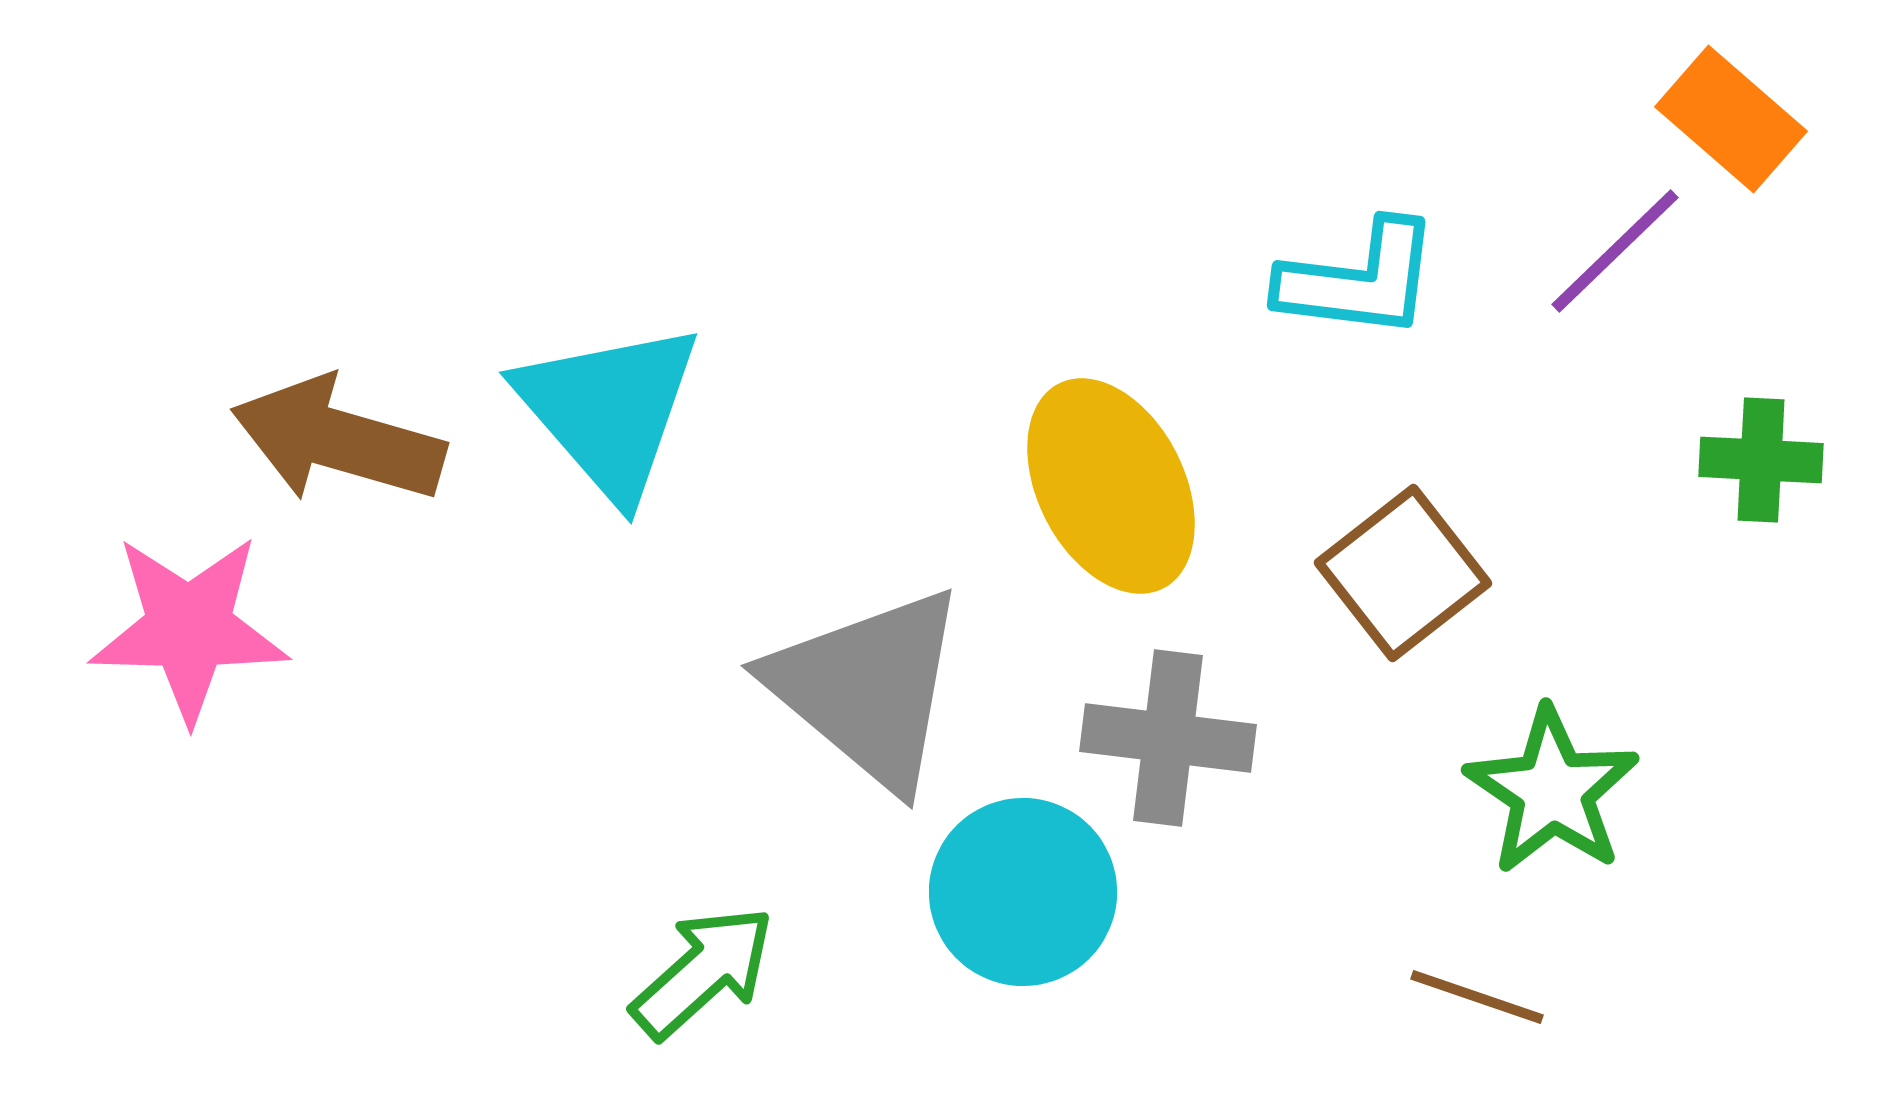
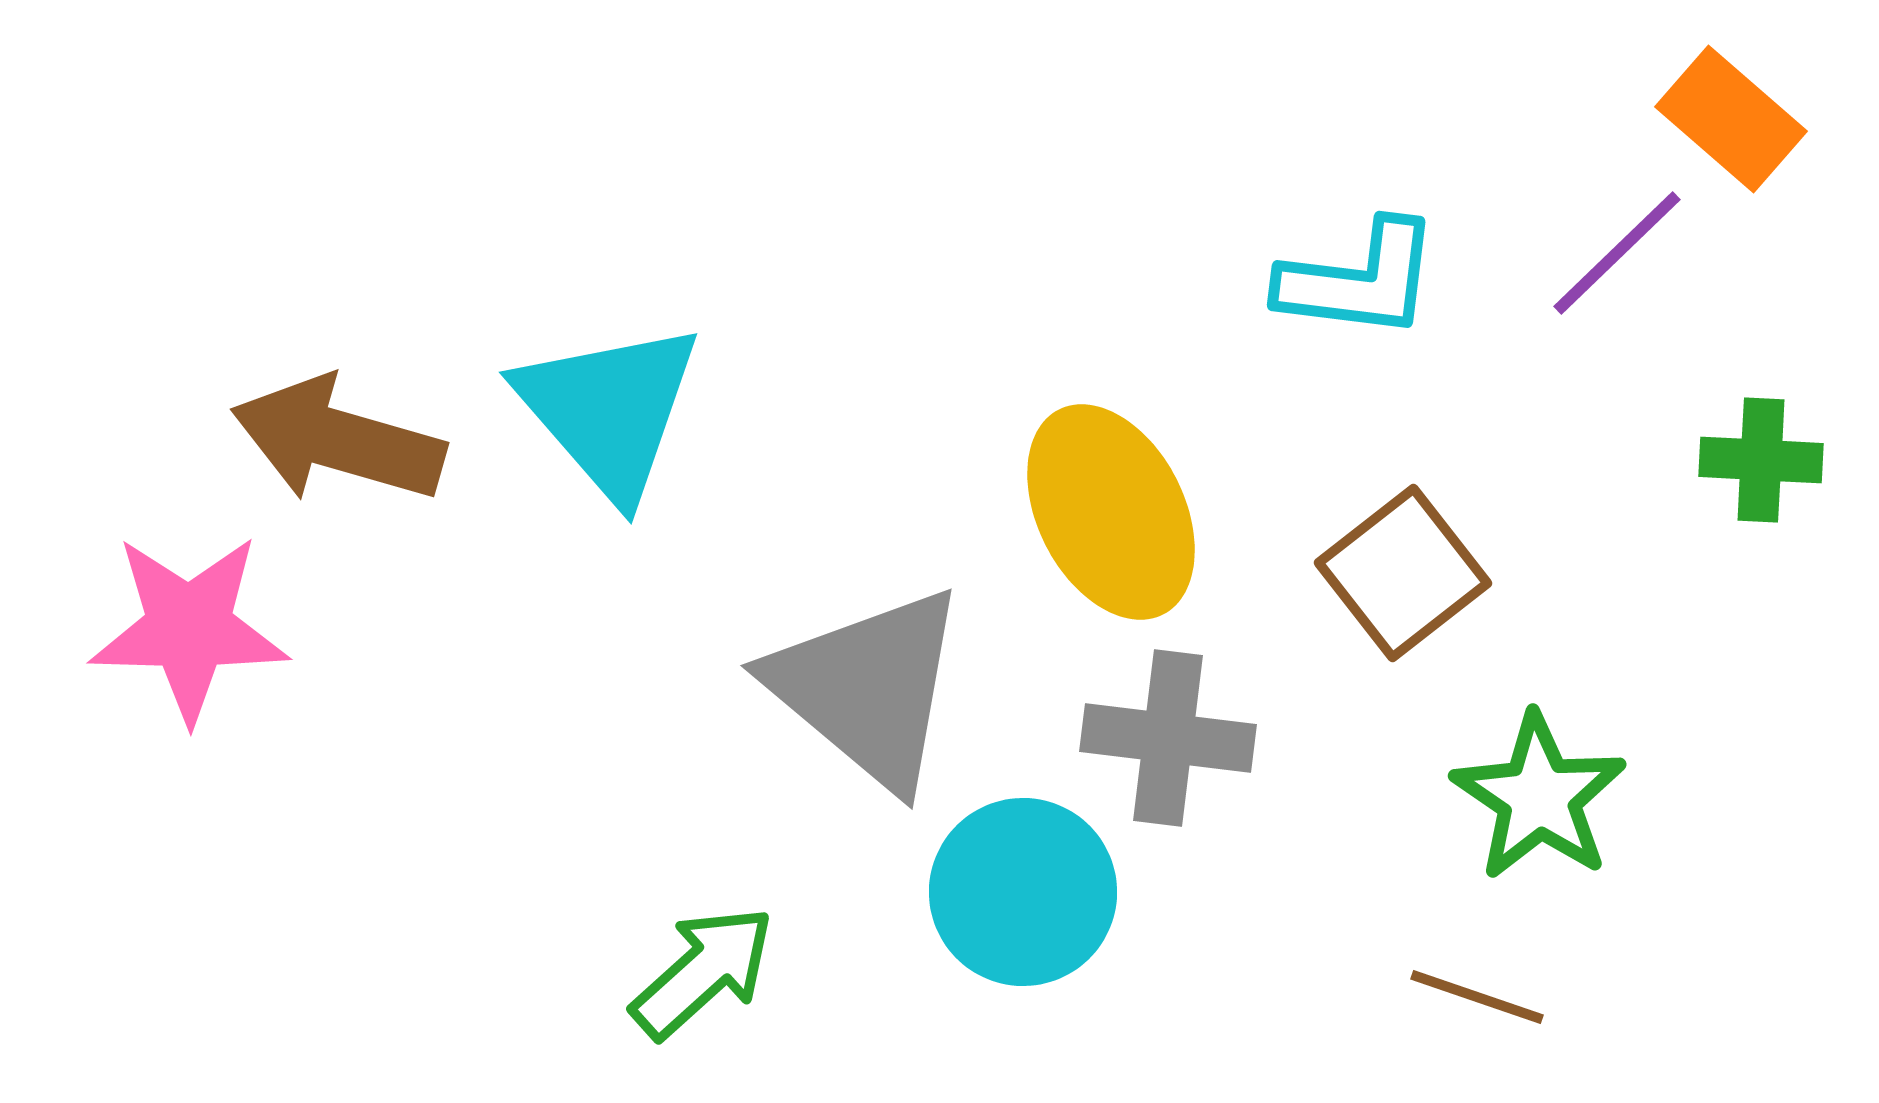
purple line: moved 2 px right, 2 px down
yellow ellipse: moved 26 px down
green star: moved 13 px left, 6 px down
